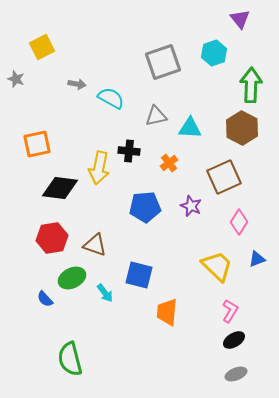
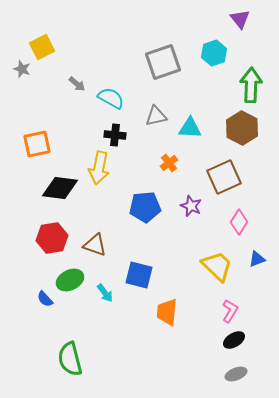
gray star: moved 6 px right, 10 px up
gray arrow: rotated 30 degrees clockwise
black cross: moved 14 px left, 16 px up
green ellipse: moved 2 px left, 2 px down
